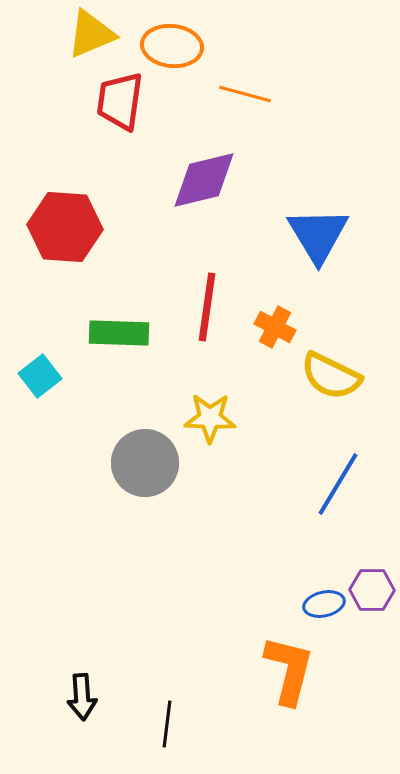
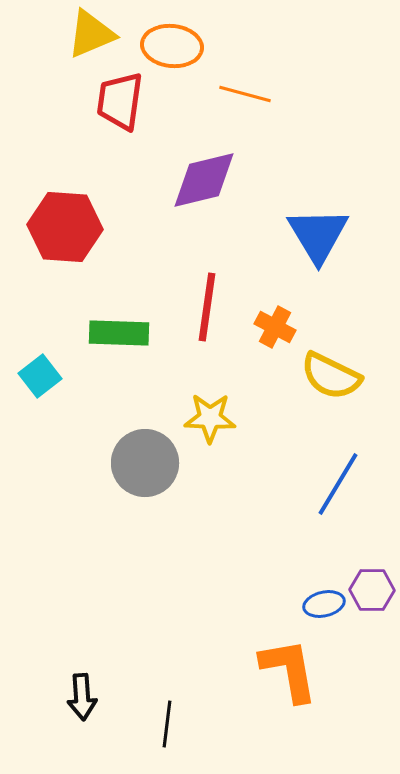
orange L-shape: rotated 24 degrees counterclockwise
